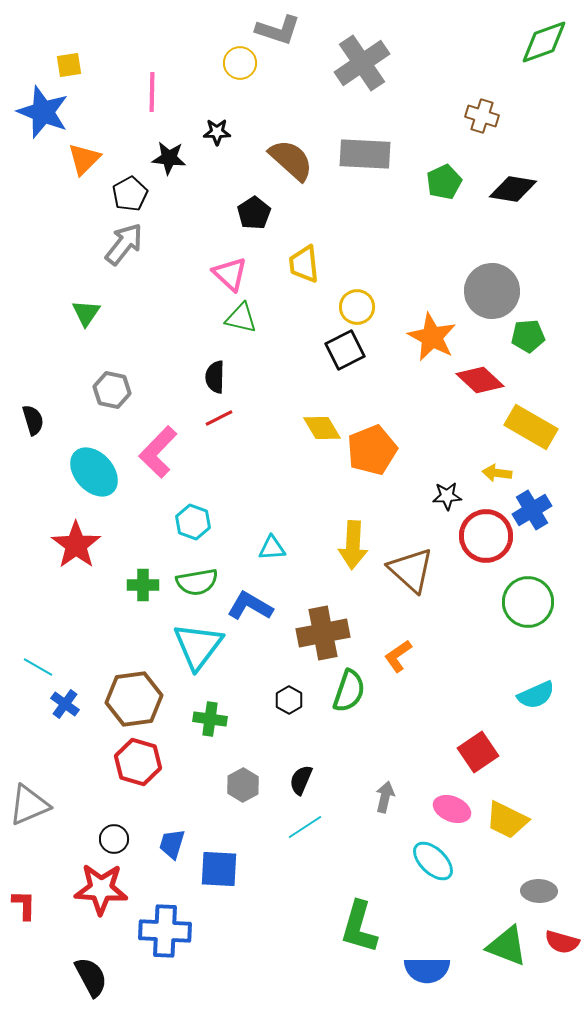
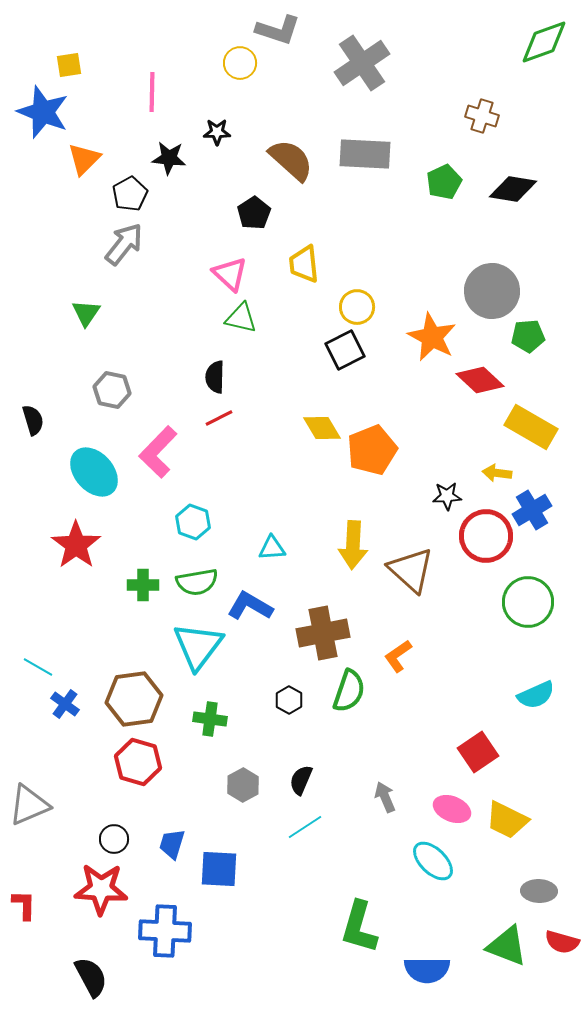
gray arrow at (385, 797): rotated 36 degrees counterclockwise
